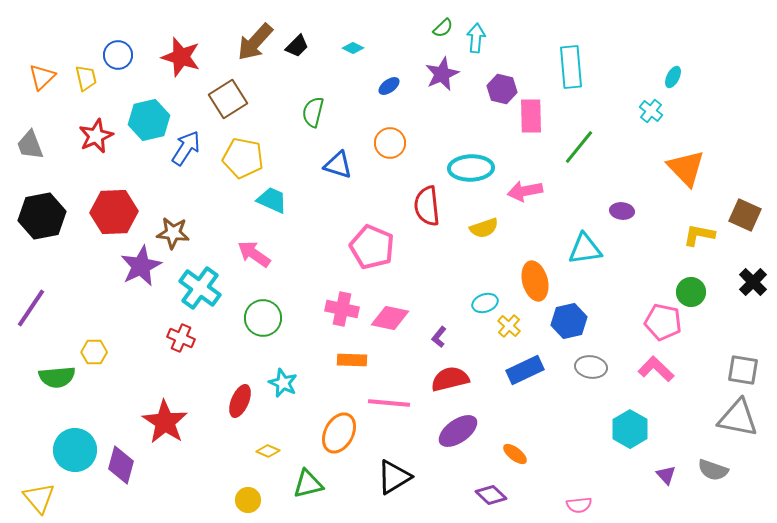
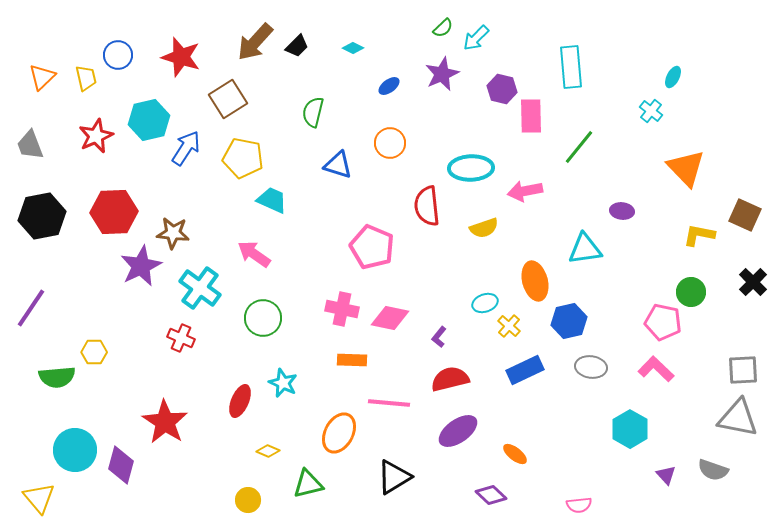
cyan arrow at (476, 38): rotated 140 degrees counterclockwise
gray square at (743, 370): rotated 12 degrees counterclockwise
